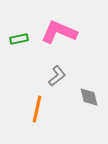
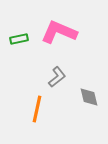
gray L-shape: moved 1 px down
